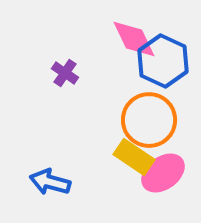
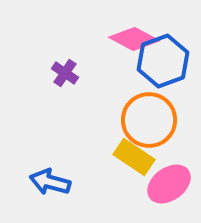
pink diamond: rotated 36 degrees counterclockwise
blue hexagon: rotated 15 degrees clockwise
pink ellipse: moved 6 px right, 11 px down
